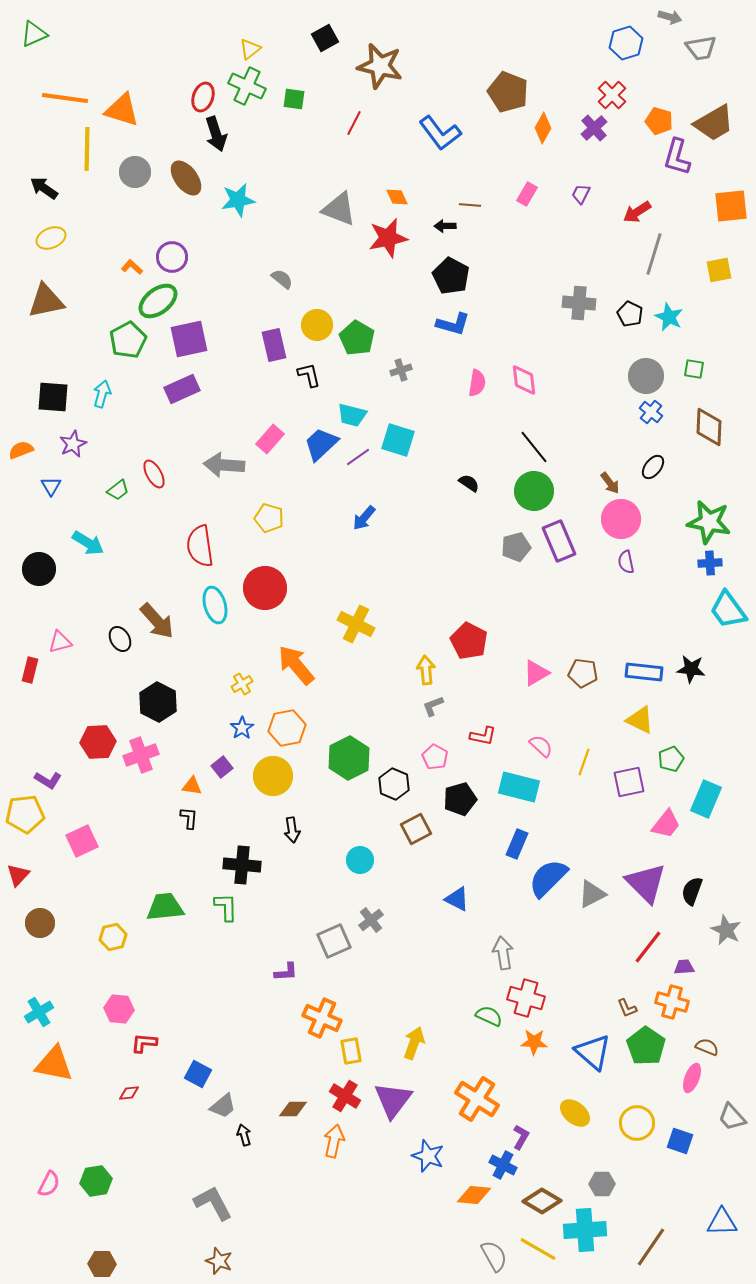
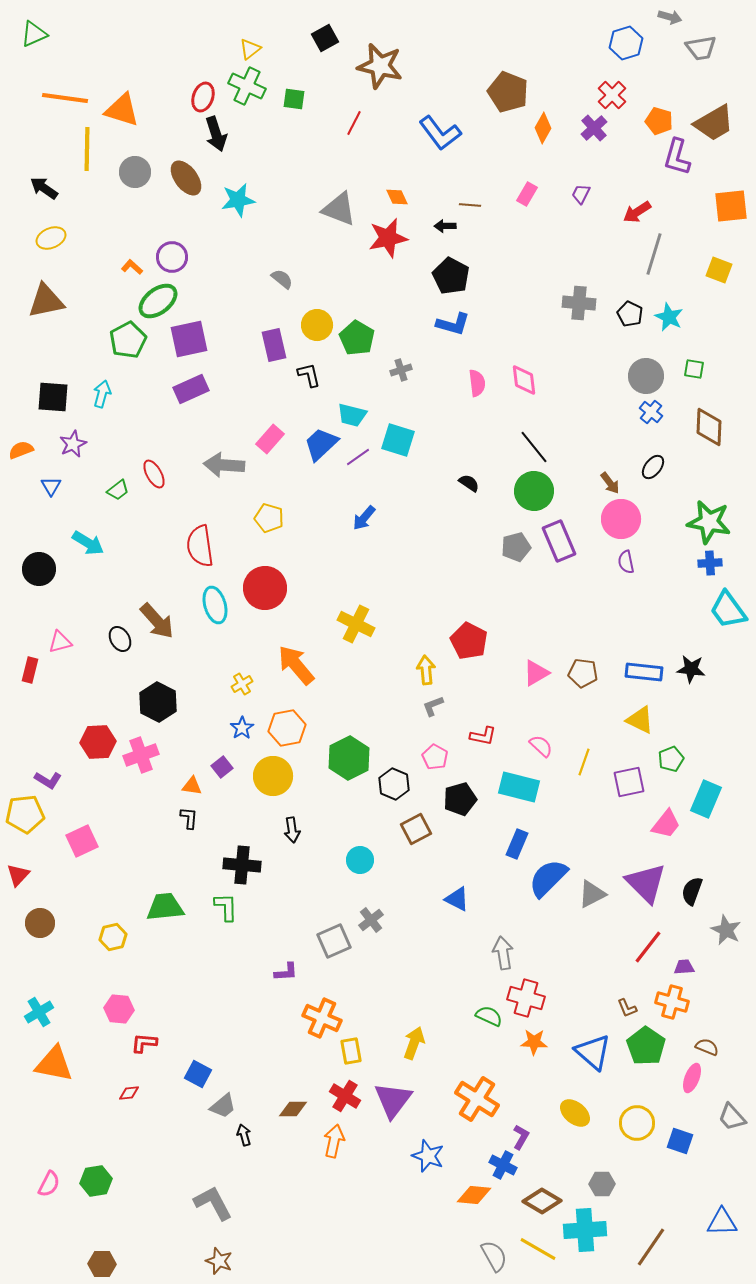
yellow square at (719, 270): rotated 32 degrees clockwise
pink semicircle at (477, 383): rotated 16 degrees counterclockwise
purple rectangle at (182, 389): moved 9 px right
